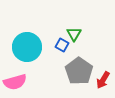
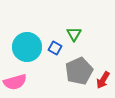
blue square: moved 7 px left, 3 px down
gray pentagon: rotated 12 degrees clockwise
